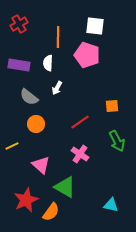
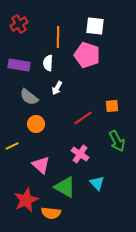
red line: moved 3 px right, 4 px up
cyan triangle: moved 14 px left, 22 px up; rotated 35 degrees clockwise
orange semicircle: moved 1 px down; rotated 60 degrees clockwise
